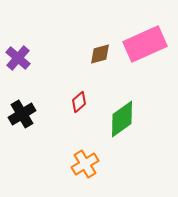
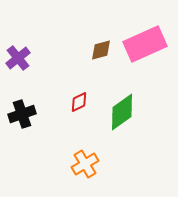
brown diamond: moved 1 px right, 4 px up
purple cross: rotated 10 degrees clockwise
red diamond: rotated 15 degrees clockwise
black cross: rotated 12 degrees clockwise
green diamond: moved 7 px up
